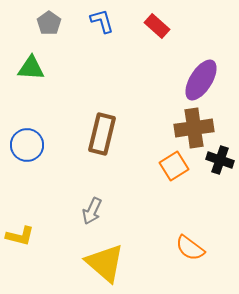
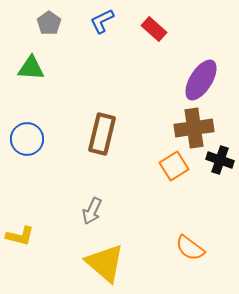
blue L-shape: rotated 100 degrees counterclockwise
red rectangle: moved 3 px left, 3 px down
blue circle: moved 6 px up
